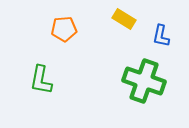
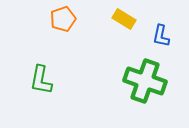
orange pentagon: moved 1 px left, 10 px up; rotated 15 degrees counterclockwise
green cross: moved 1 px right
